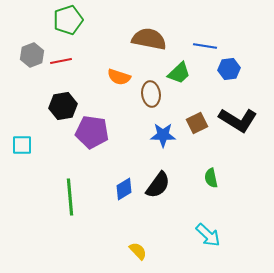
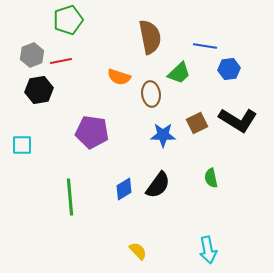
brown semicircle: moved 1 px right, 2 px up; rotated 68 degrees clockwise
black hexagon: moved 24 px left, 16 px up
cyan arrow: moved 15 px down; rotated 36 degrees clockwise
